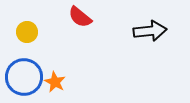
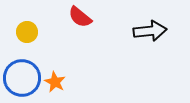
blue circle: moved 2 px left, 1 px down
